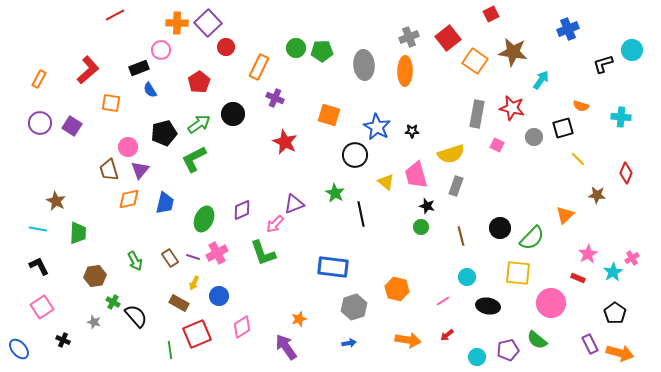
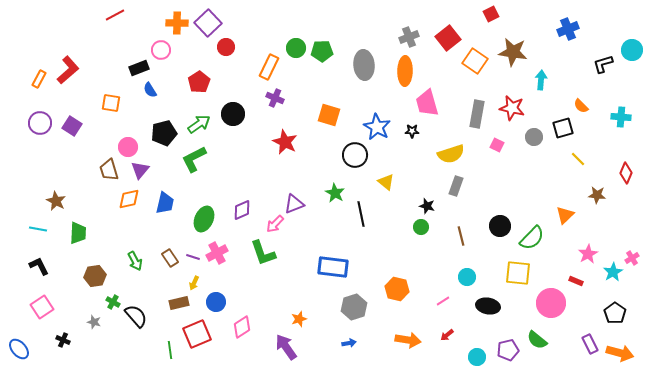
orange rectangle at (259, 67): moved 10 px right
red L-shape at (88, 70): moved 20 px left
cyan arrow at (541, 80): rotated 30 degrees counterclockwise
orange semicircle at (581, 106): rotated 28 degrees clockwise
pink trapezoid at (416, 175): moved 11 px right, 72 px up
black circle at (500, 228): moved 2 px up
red rectangle at (578, 278): moved 2 px left, 3 px down
blue circle at (219, 296): moved 3 px left, 6 px down
brown rectangle at (179, 303): rotated 42 degrees counterclockwise
